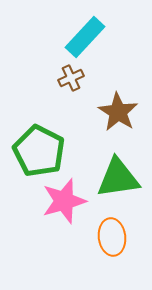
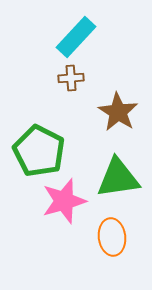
cyan rectangle: moved 9 px left
brown cross: rotated 20 degrees clockwise
